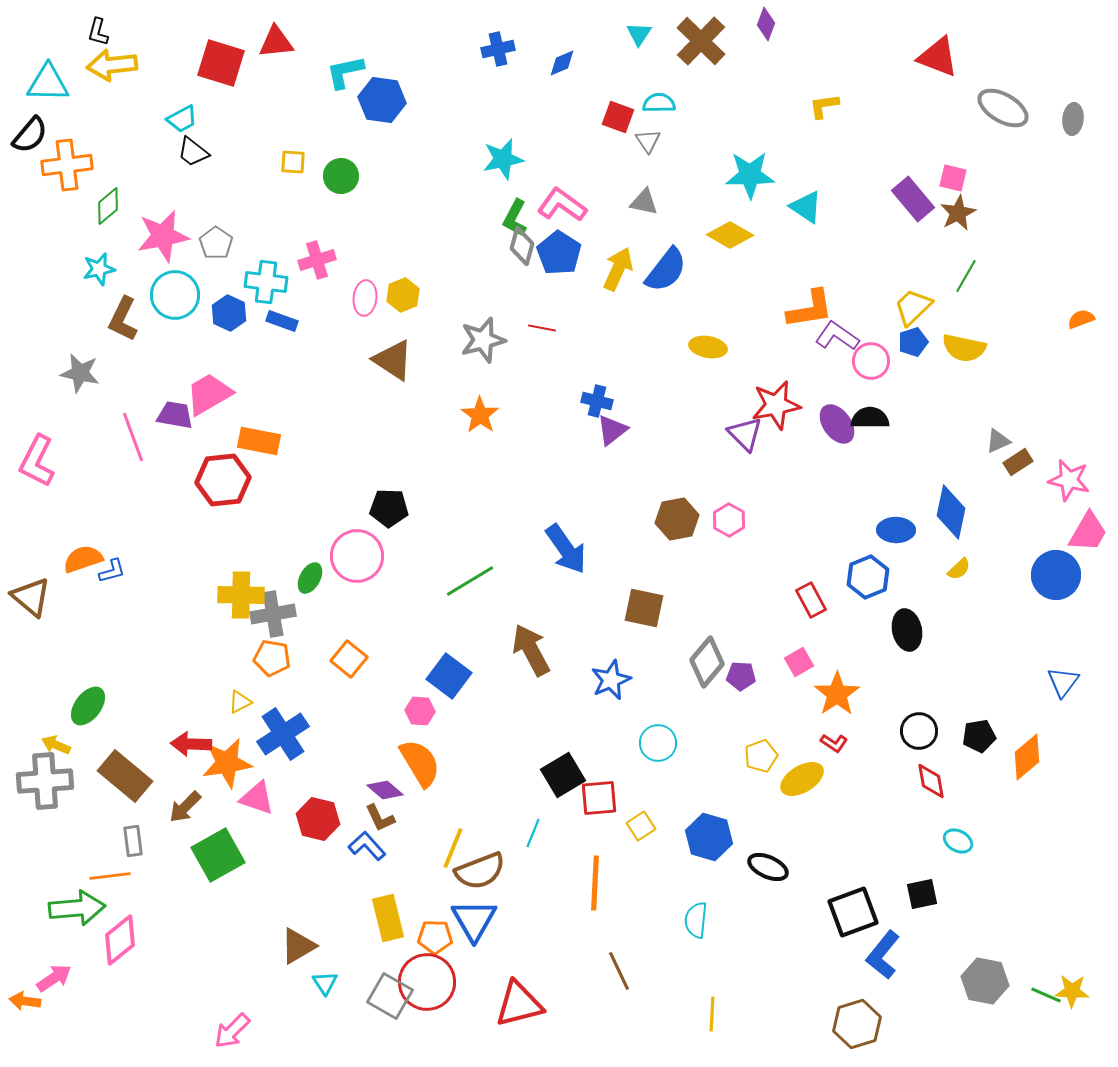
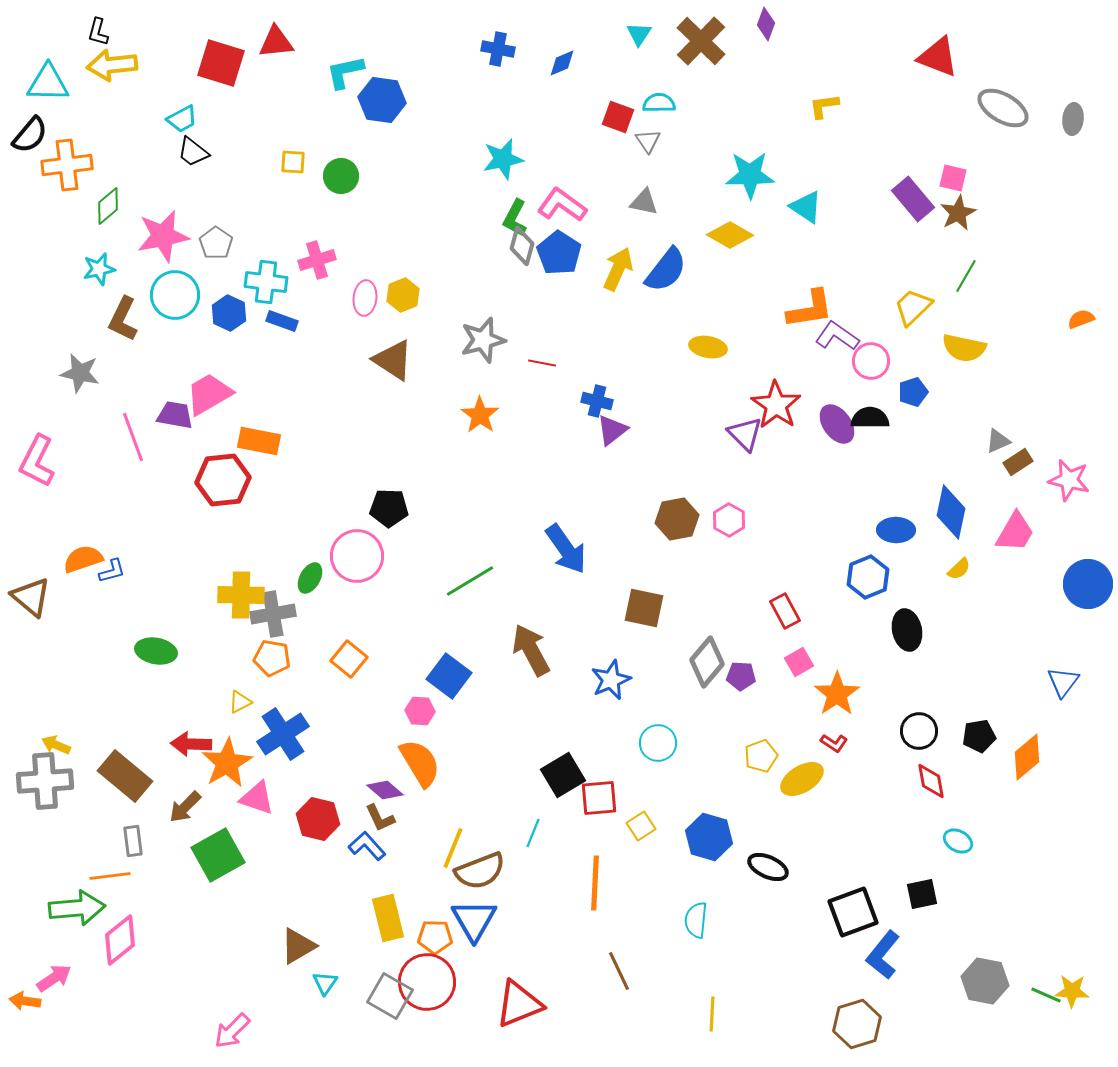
blue cross at (498, 49): rotated 24 degrees clockwise
red line at (542, 328): moved 35 px down
blue pentagon at (913, 342): moved 50 px down
red star at (776, 405): rotated 27 degrees counterclockwise
pink trapezoid at (1088, 532): moved 73 px left
blue circle at (1056, 575): moved 32 px right, 9 px down
red rectangle at (811, 600): moved 26 px left, 11 px down
green ellipse at (88, 706): moved 68 px right, 55 px up; rotated 63 degrees clockwise
orange star at (227, 763): rotated 21 degrees counterclockwise
cyan triangle at (325, 983): rotated 8 degrees clockwise
red triangle at (519, 1004): rotated 8 degrees counterclockwise
